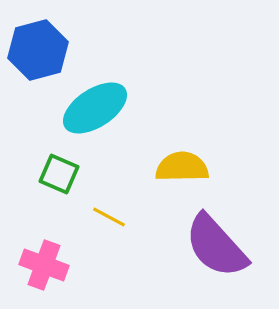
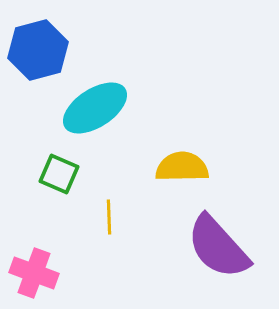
yellow line: rotated 60 degrees clockwise
purple semicircle: moved 2 px right, 1 px down
pink cross: moved 10 px left, 8 px down
